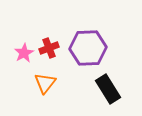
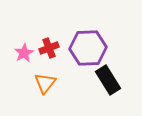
black rectangle: moved 9 px up
